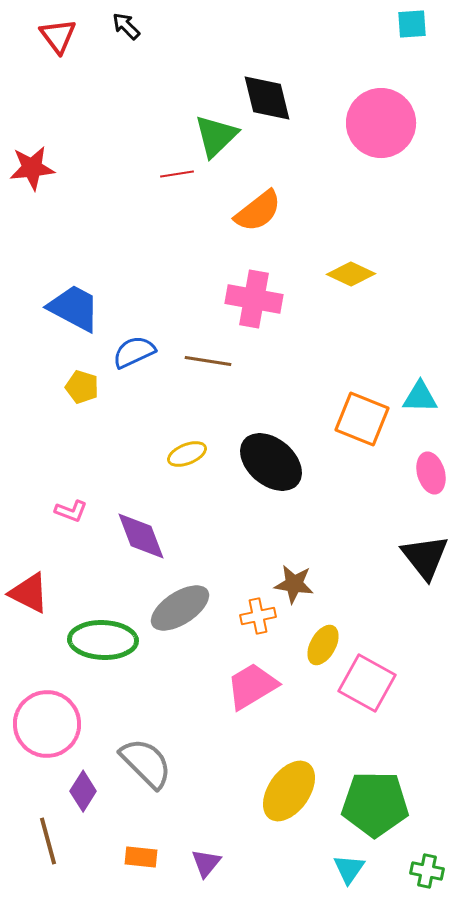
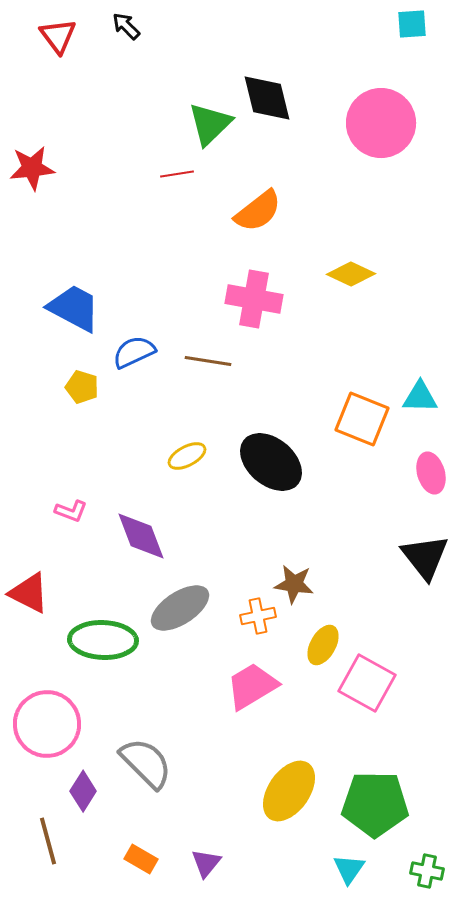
green triangle at (216, 136): moved 6 px left, 12 px up
yellow ellipse at (187, 454): moved 2 px down; rotated 6 degrees counterclockwise
orange rectangle at (141, 857): moved 2 px down; rotated 24 degrees clockwise
